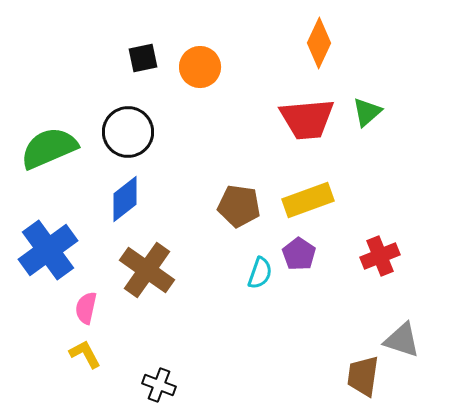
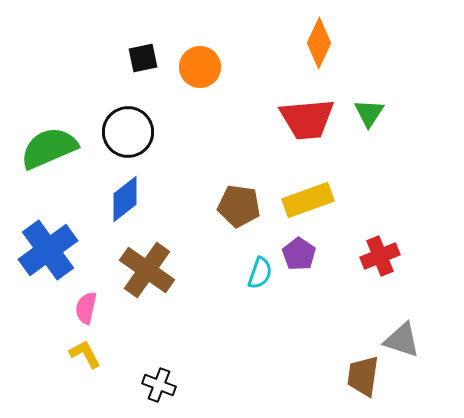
green triangle: moved 2 px right, 1 px down; rotated 16 degrees counterclockwise
